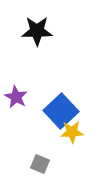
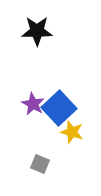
purple star: moved 17 px right, 7 px down
blue square: moved 2 px left, 3 px up
yellow star: rotated 20 degrees clockwise
